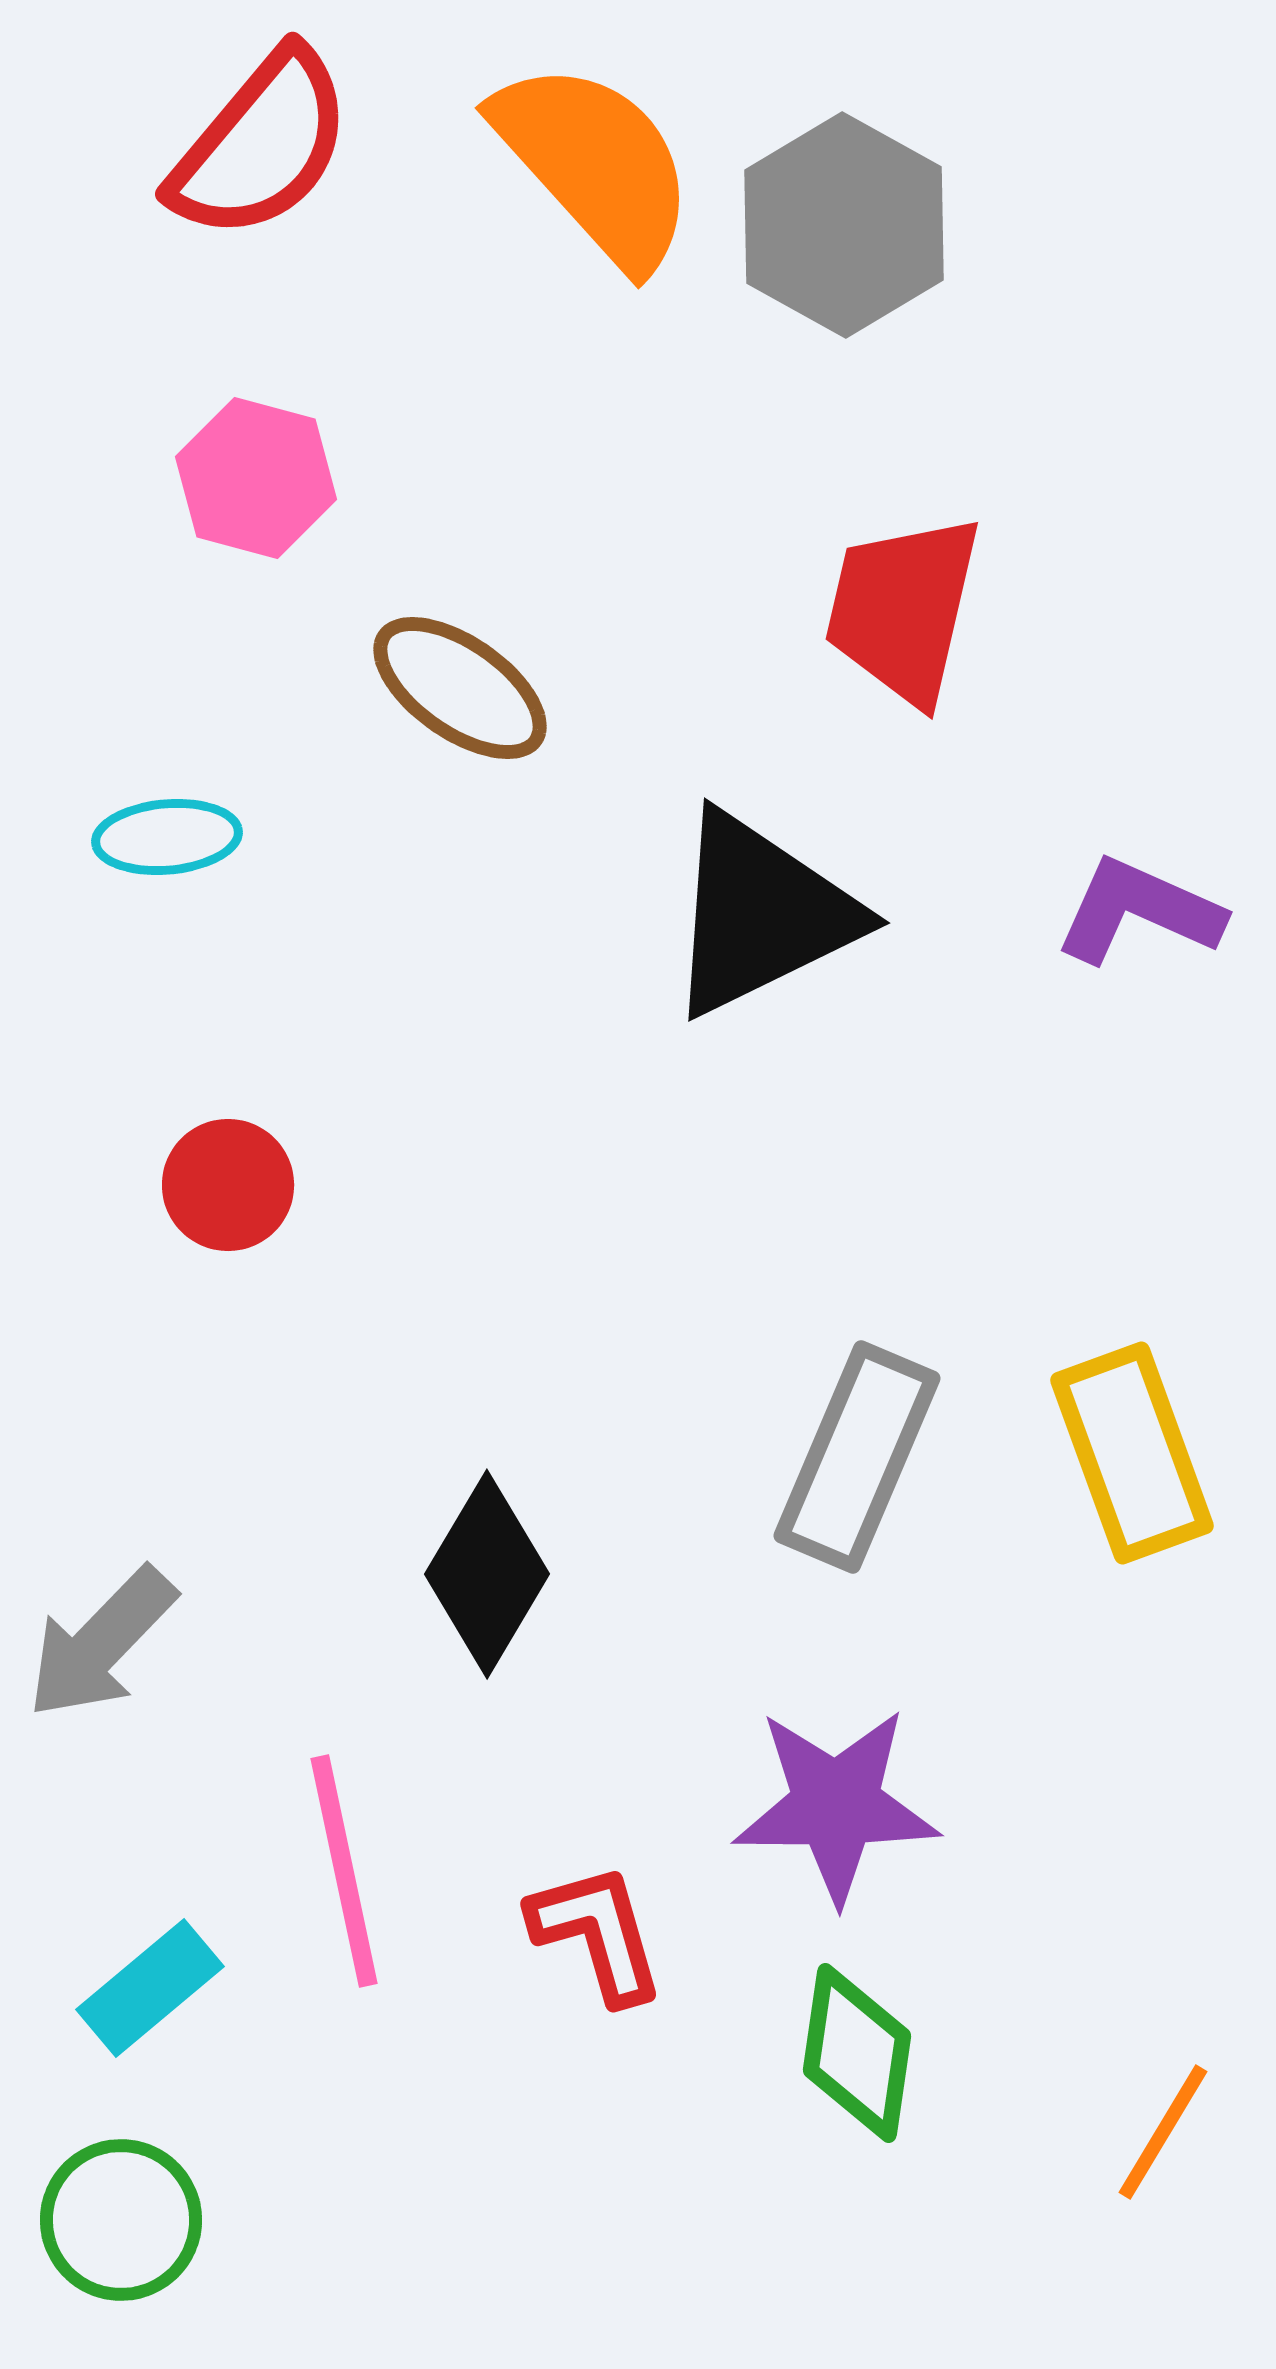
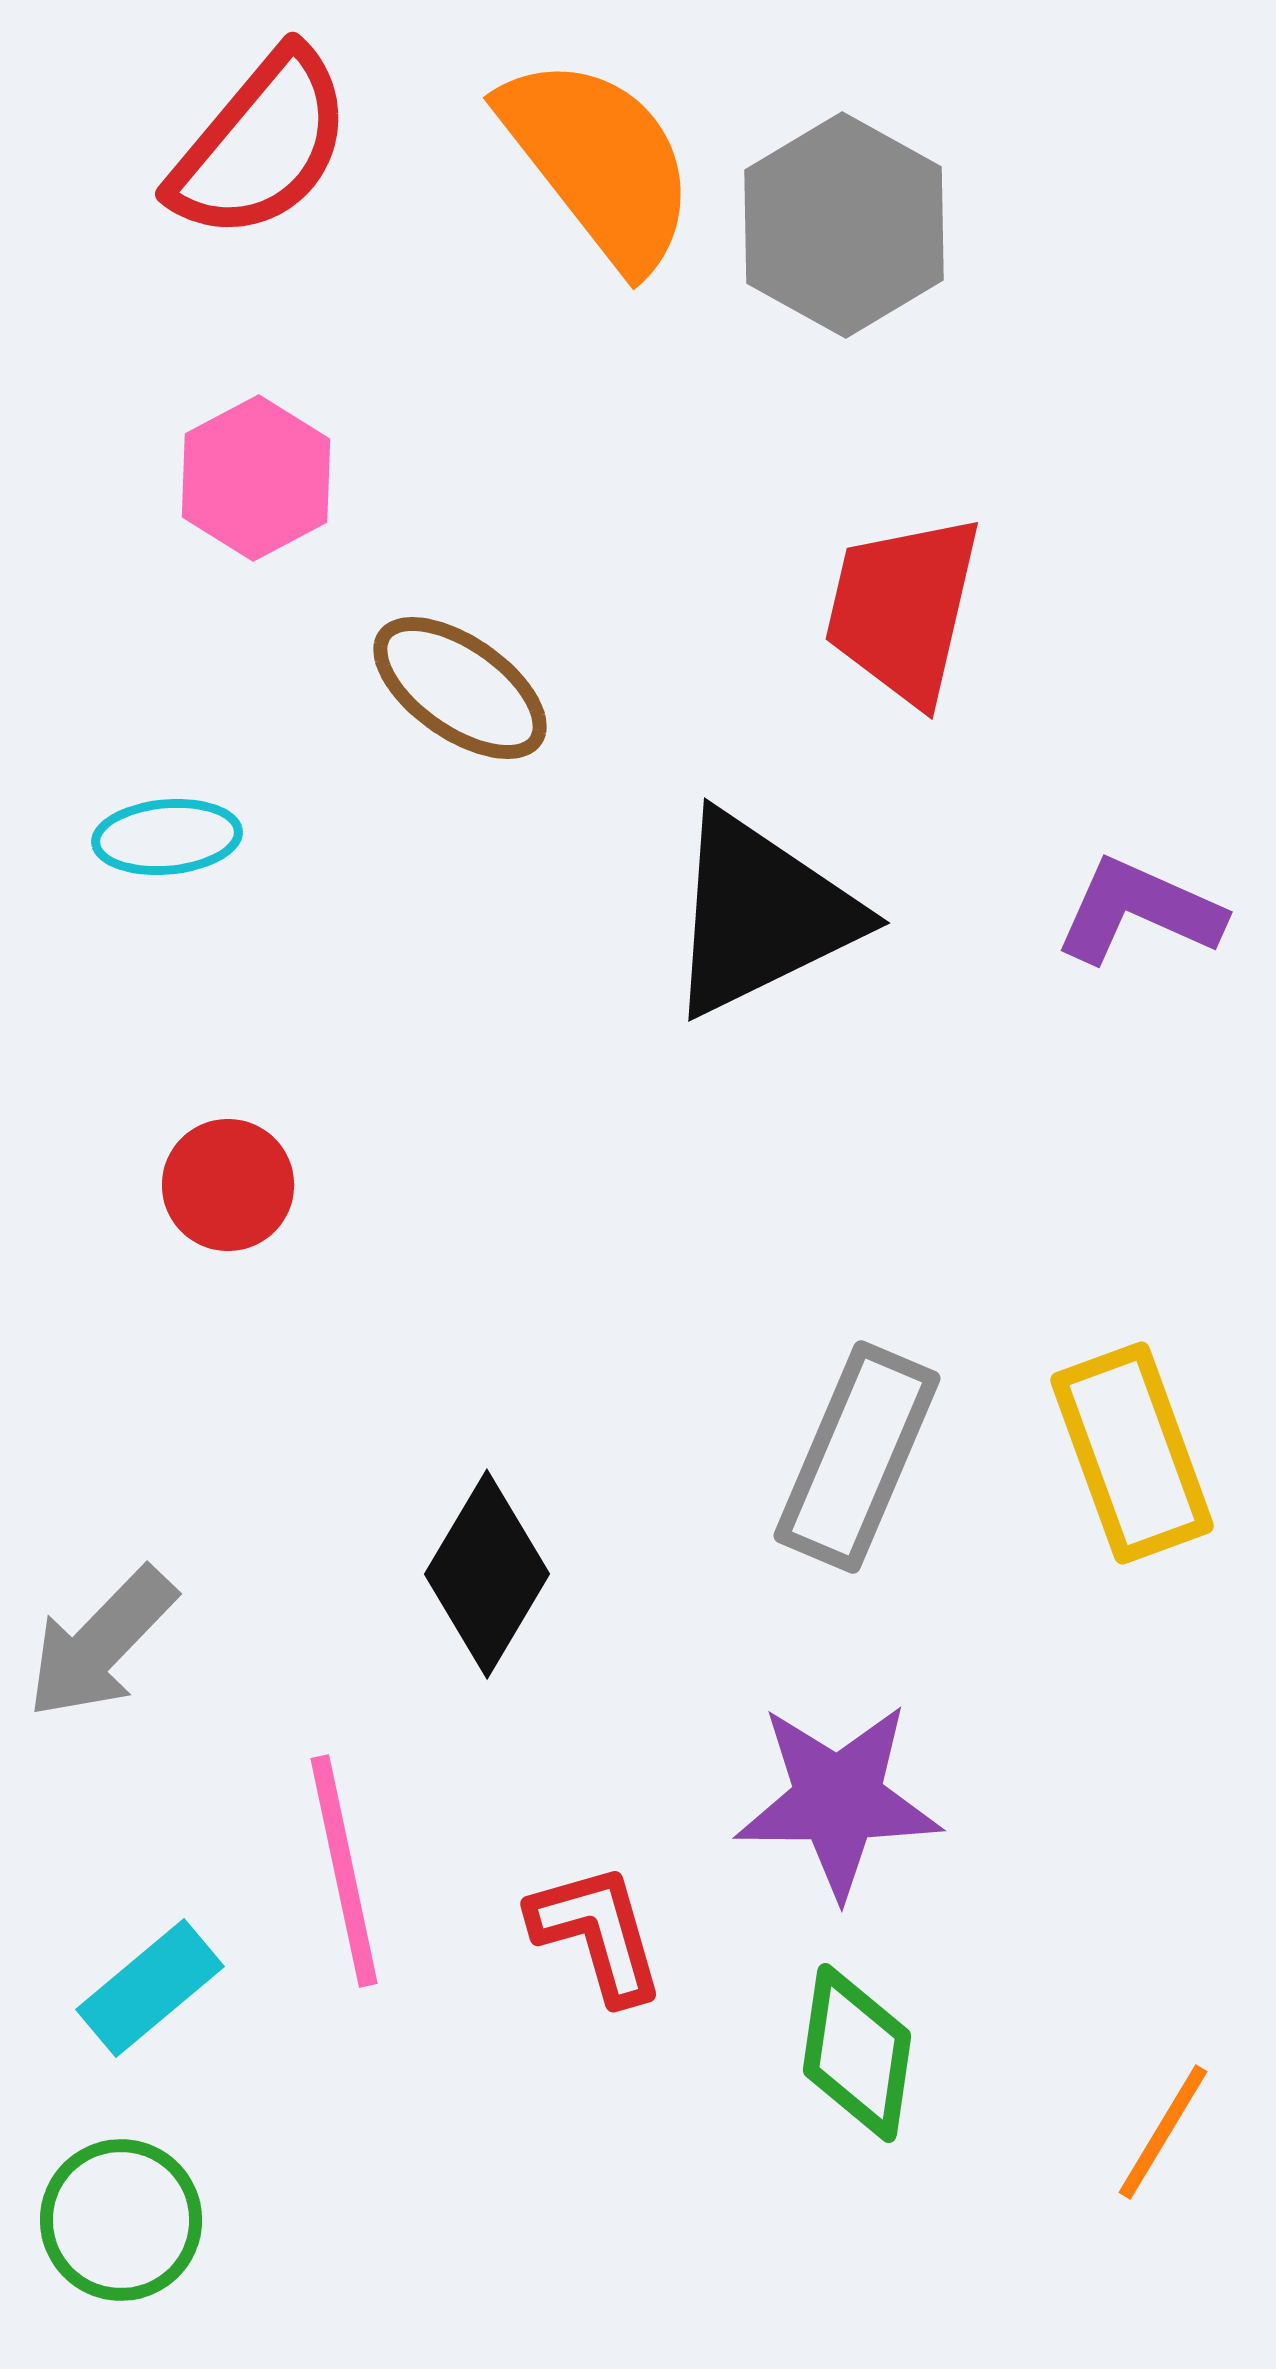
orange semicircle: moved 4 px right, 2 px up; rotated 4 degrees clockwise
pink hexagon: rotated 17 degrees clockwise
purple star: moved 2 px right, 5 px up
